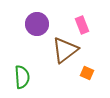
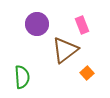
orange square: rotated 24 degrees clockwise
